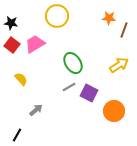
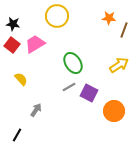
black star: moved 2 px right, 1 px down
gray arrow: rotated 16 degrees counterclockwise
